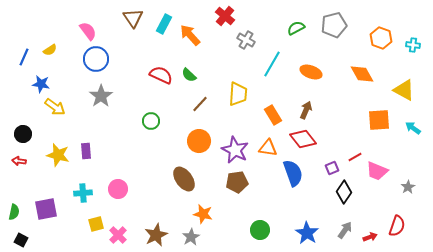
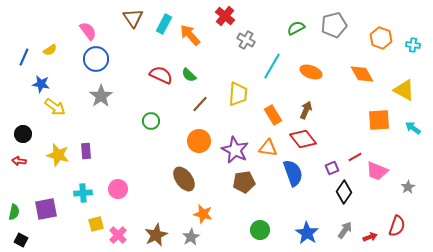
cyan line at (272, 64): moved 2 px down
brown pentagon at (237, 182): moved 7 px right
